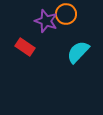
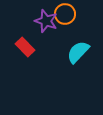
orange circle: moved 1 px left
red rectangle: rotated 12 degrees clockwise
